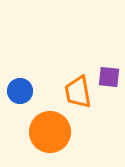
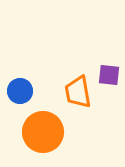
purple square: moved 2 px up
orange circle: moved 7 px left
